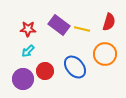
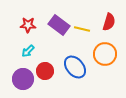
red star: moved 4 px up
